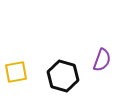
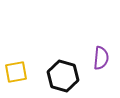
purple semicircle: moved 1 px left, 2 px up; rotated 15 degrees counterclockwise
